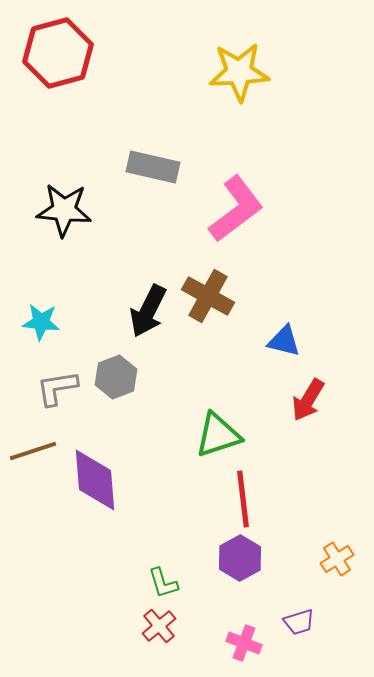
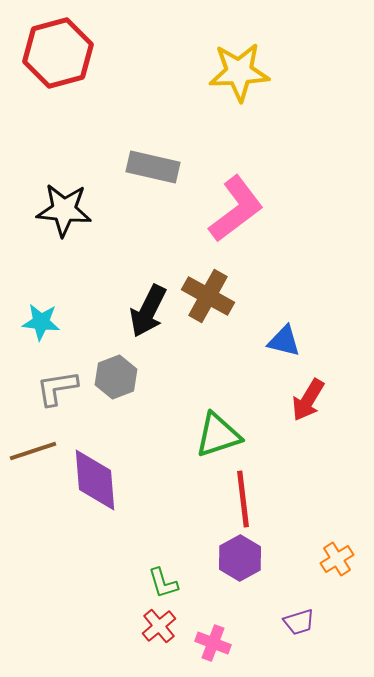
pink cross: moved 31 px left
